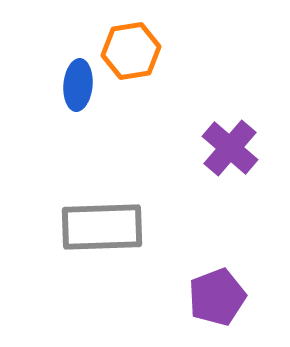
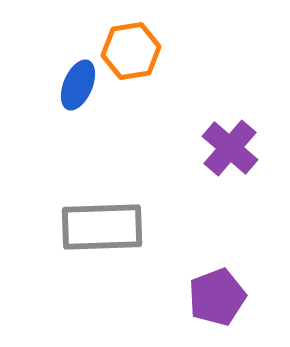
blue ellipse: rotated 18 degrees clockwise
